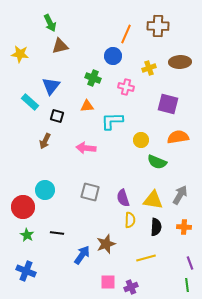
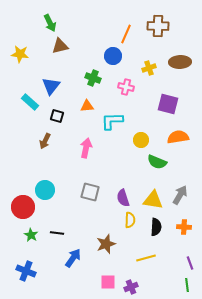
pink arrow: rotated 96 degrees clockwise
green star: moved 4 px right
blue arrow: moved 9 px left, 3 px down
